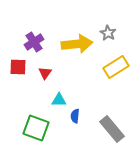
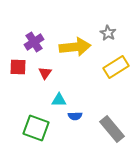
yellow arrow: moved 2 px left, 3 px down
blue semicircle: rotated 96 degrees counterclockwise
